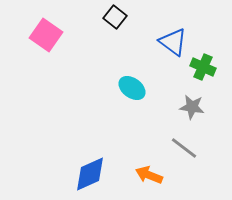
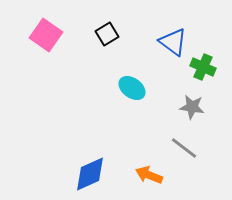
black square: moved 8 px left, 17 px down; rotated 20 degrees clockwise
